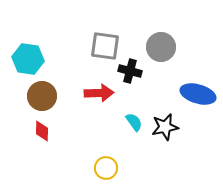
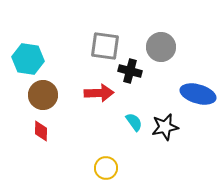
brown circle: moved 1 px right, 1 px up
red diamond: moved 1 px left
